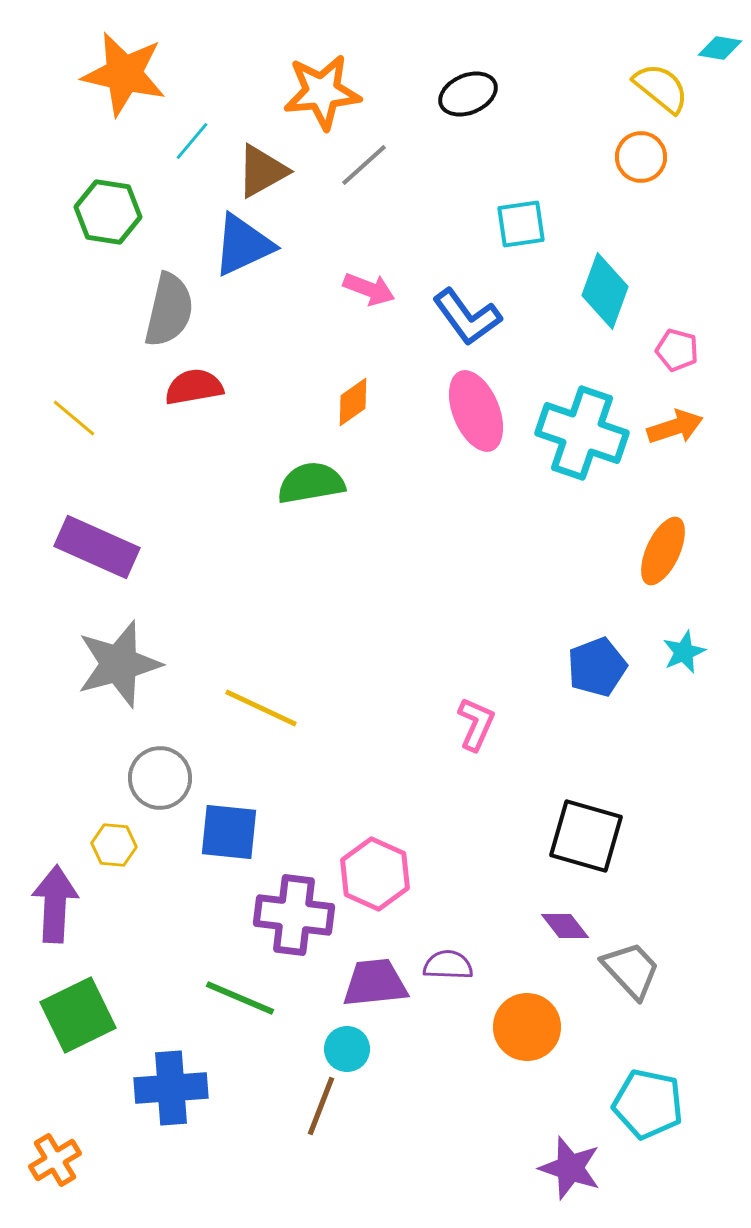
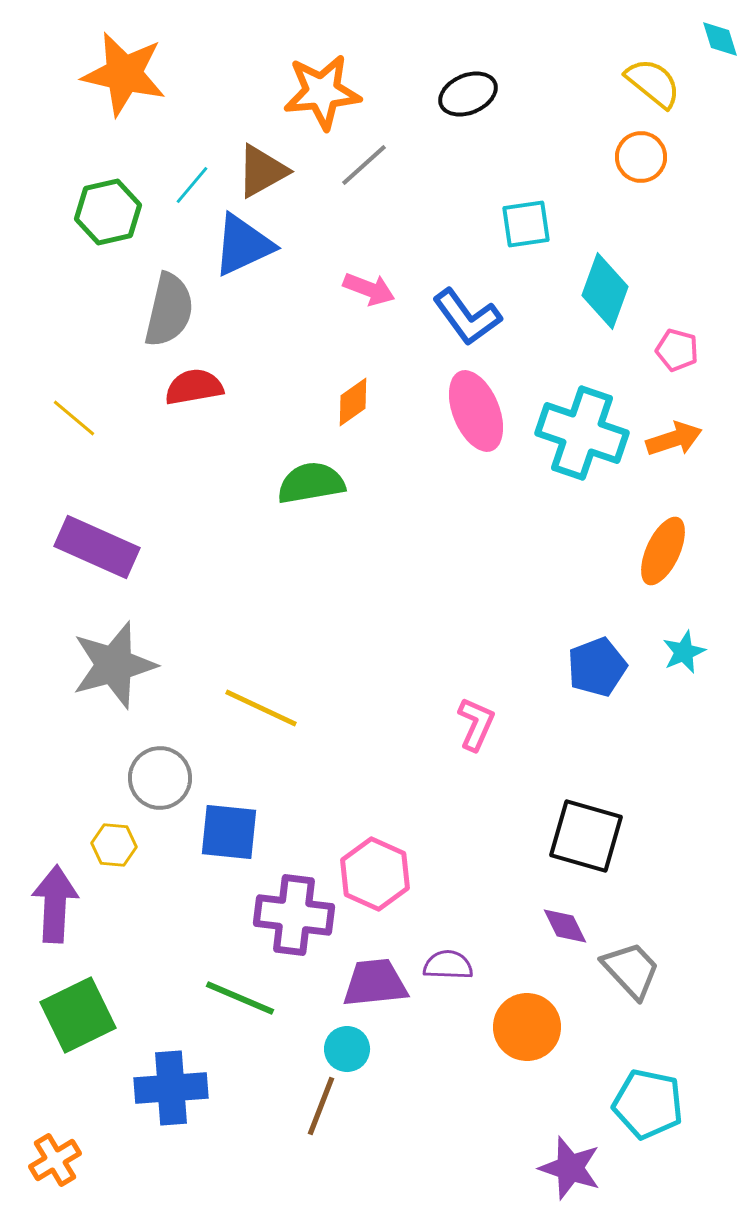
cyan diamond at (720, 48): moved 9 px up; rotated 63 degrees clockwise
yellow semicircle at (661, 88): moved 8 px left, 5 px up
cyan line at (192, 141): moved 44 px down
green hexagon at (108, 212): rotated 22 degrees counterclockwise
cyan square at (521, 224): moved 5 px right
orange arrow at (675, 427): moved 1 px left, 12 px down
gray star at (119, 664): moved 5 px left, 1 px down
purple diamond at (565, 926): rotated 12 degrees clockwise
